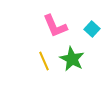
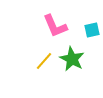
cyan square: moved 1 px down; rotated 35 degrees clockwise
yellow line: rotated 66 degrees clockwise
